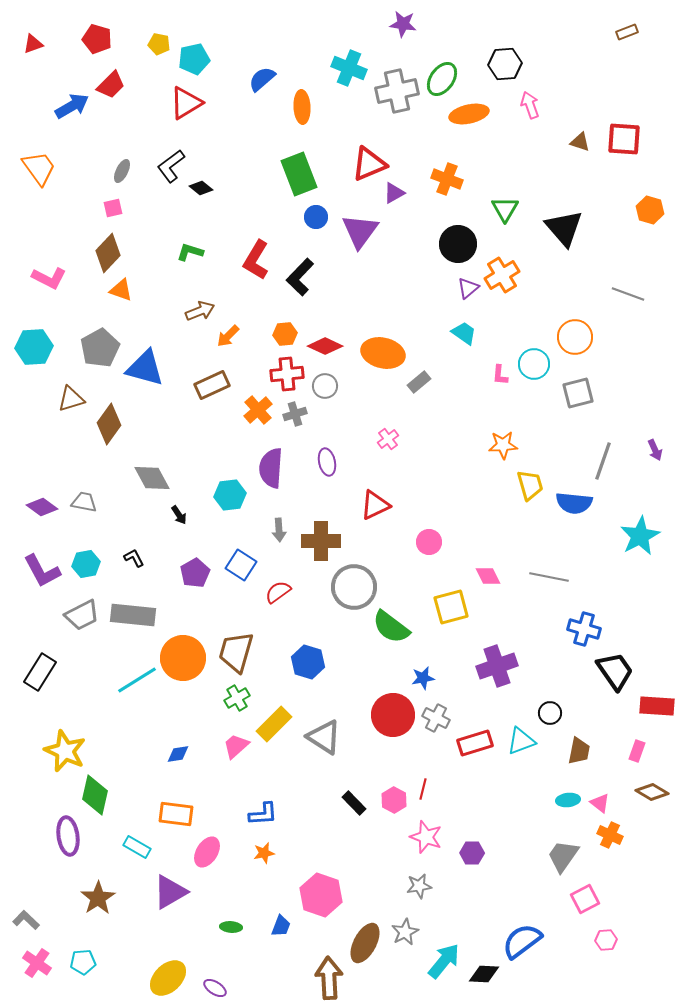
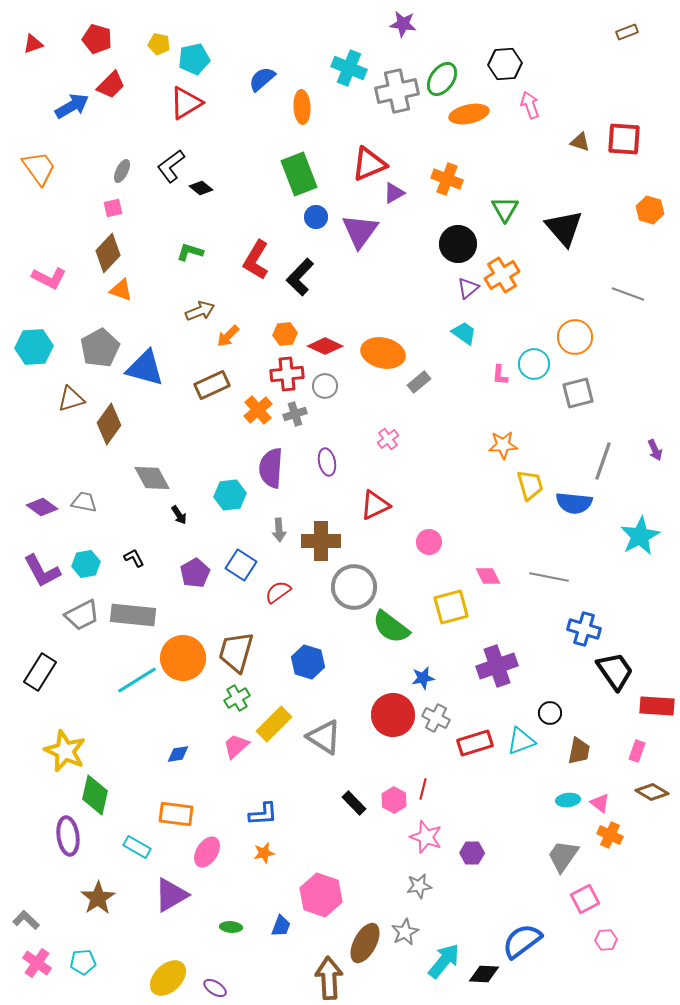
purple triangle at (170, 892): moved 1 px right, 3 px down
